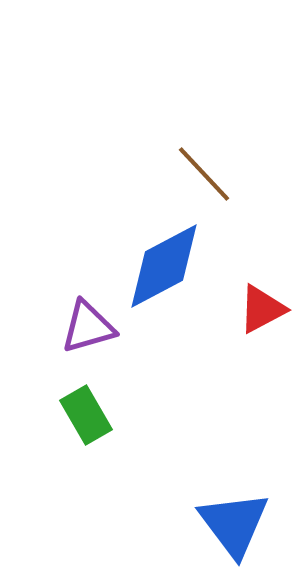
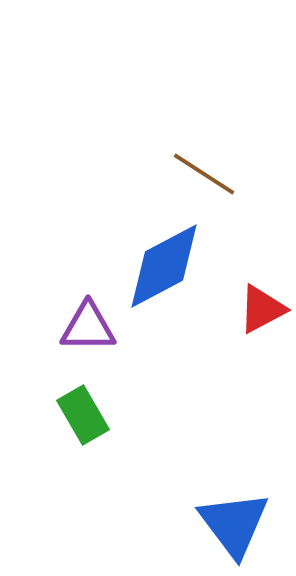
brown line: rotated 14 degrees counterclockwise
purple triangle: rotated 16 degrees clockwise
green rectangle: moved 3 px left
